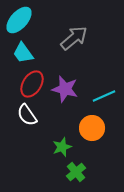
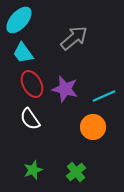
red ellipse: rotated 60 degrees counterclockwise
white semicircle: moved 3 px right, 4 px down
orange circle: moved 1 px right, 1 px up
green star: moved 29 px left, 23 px down
